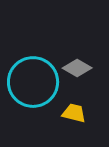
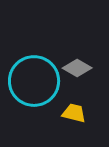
cyan circle: moved 1 px right, 1 px up
